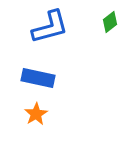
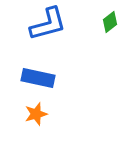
blue L-shape: moved 2 px left, 3 px up
orange star: rotated 15 degrees clockwise
